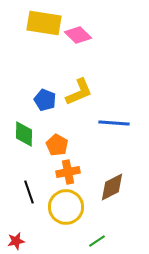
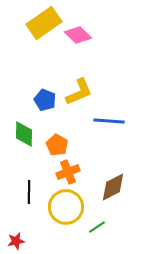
yellow rectangle: rotated 44 degrees counterclockwise
blue line: moved 5 px left, 2 px up
orange cross: rotated 10 degrees counterclockwise
brown diamond: moved 1 px right
black line: rotated 20 degrees clockwise
green line: moved 14 px up
